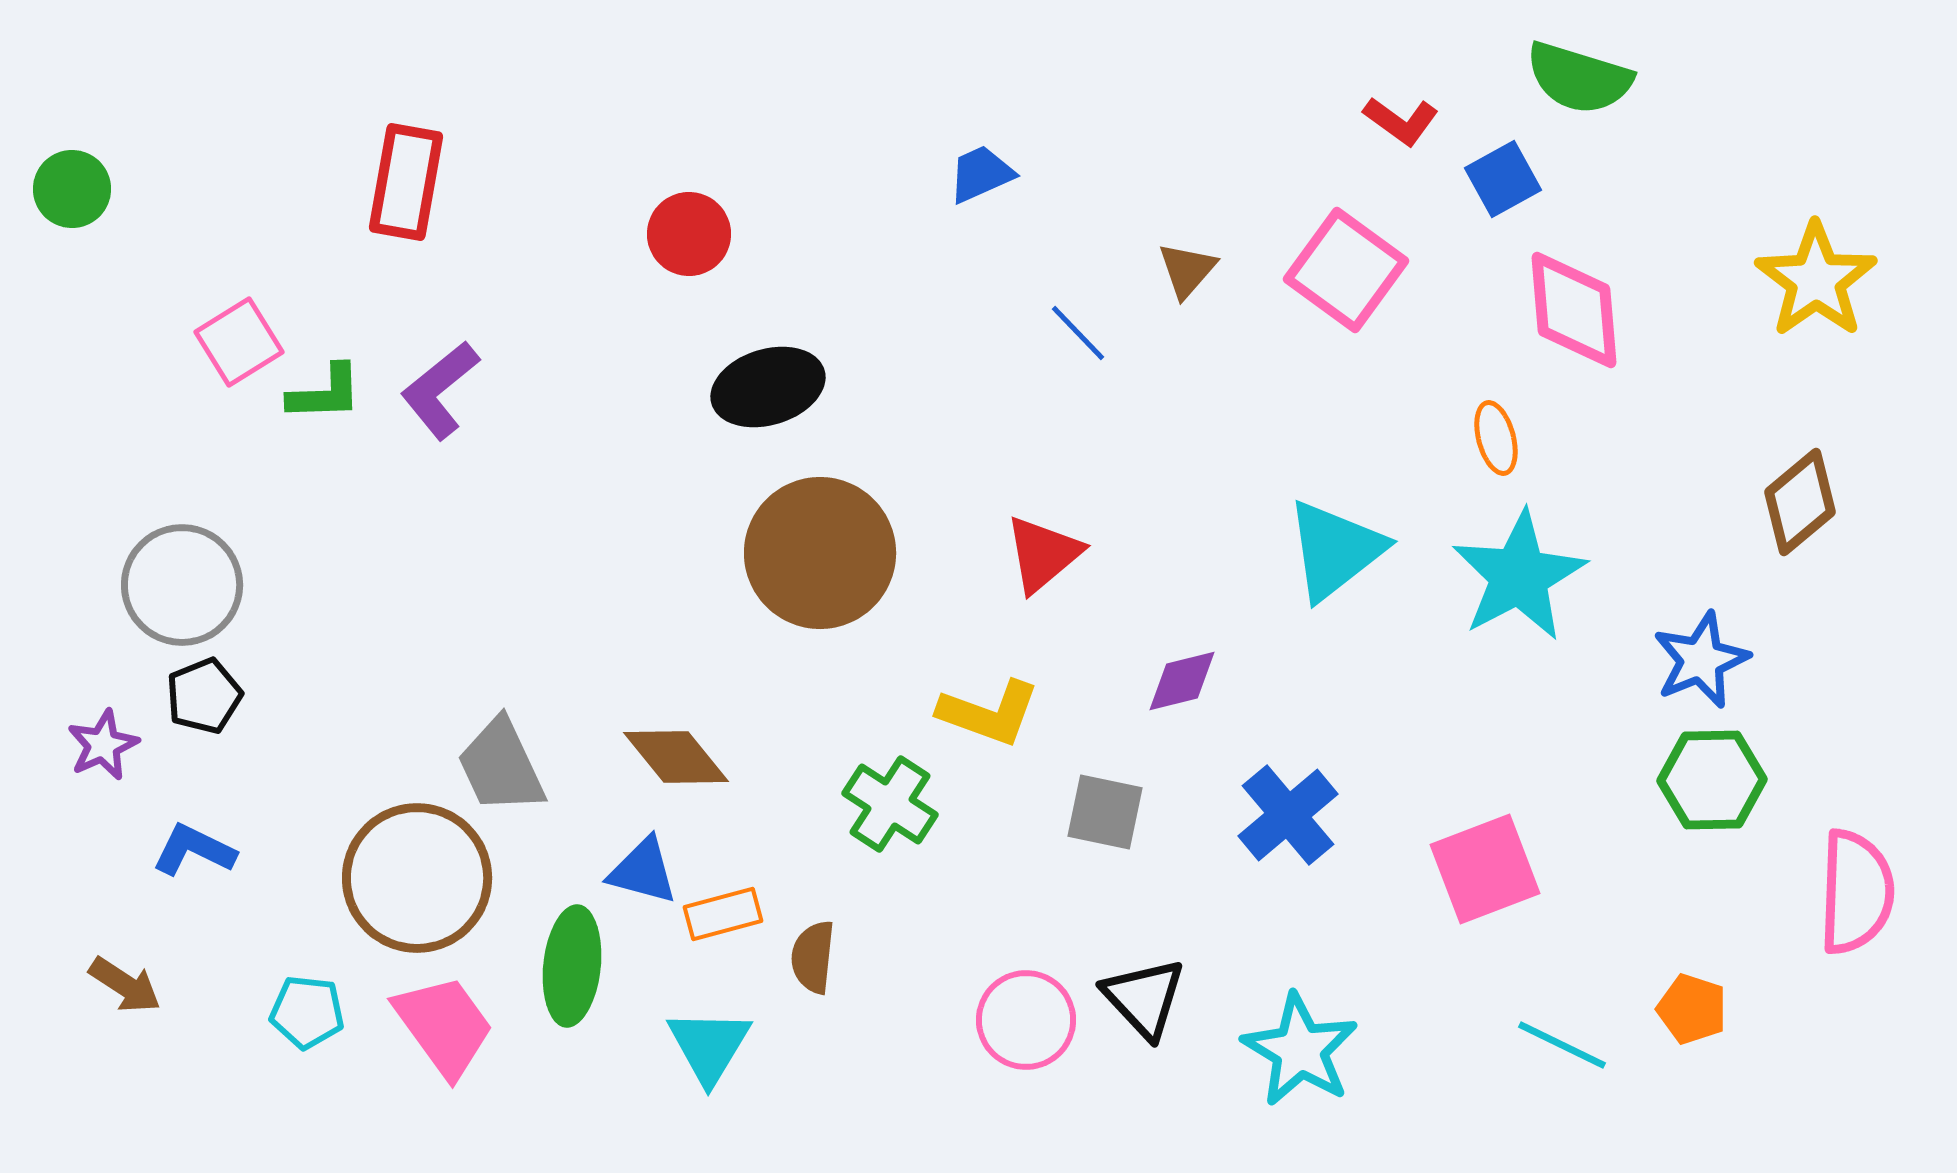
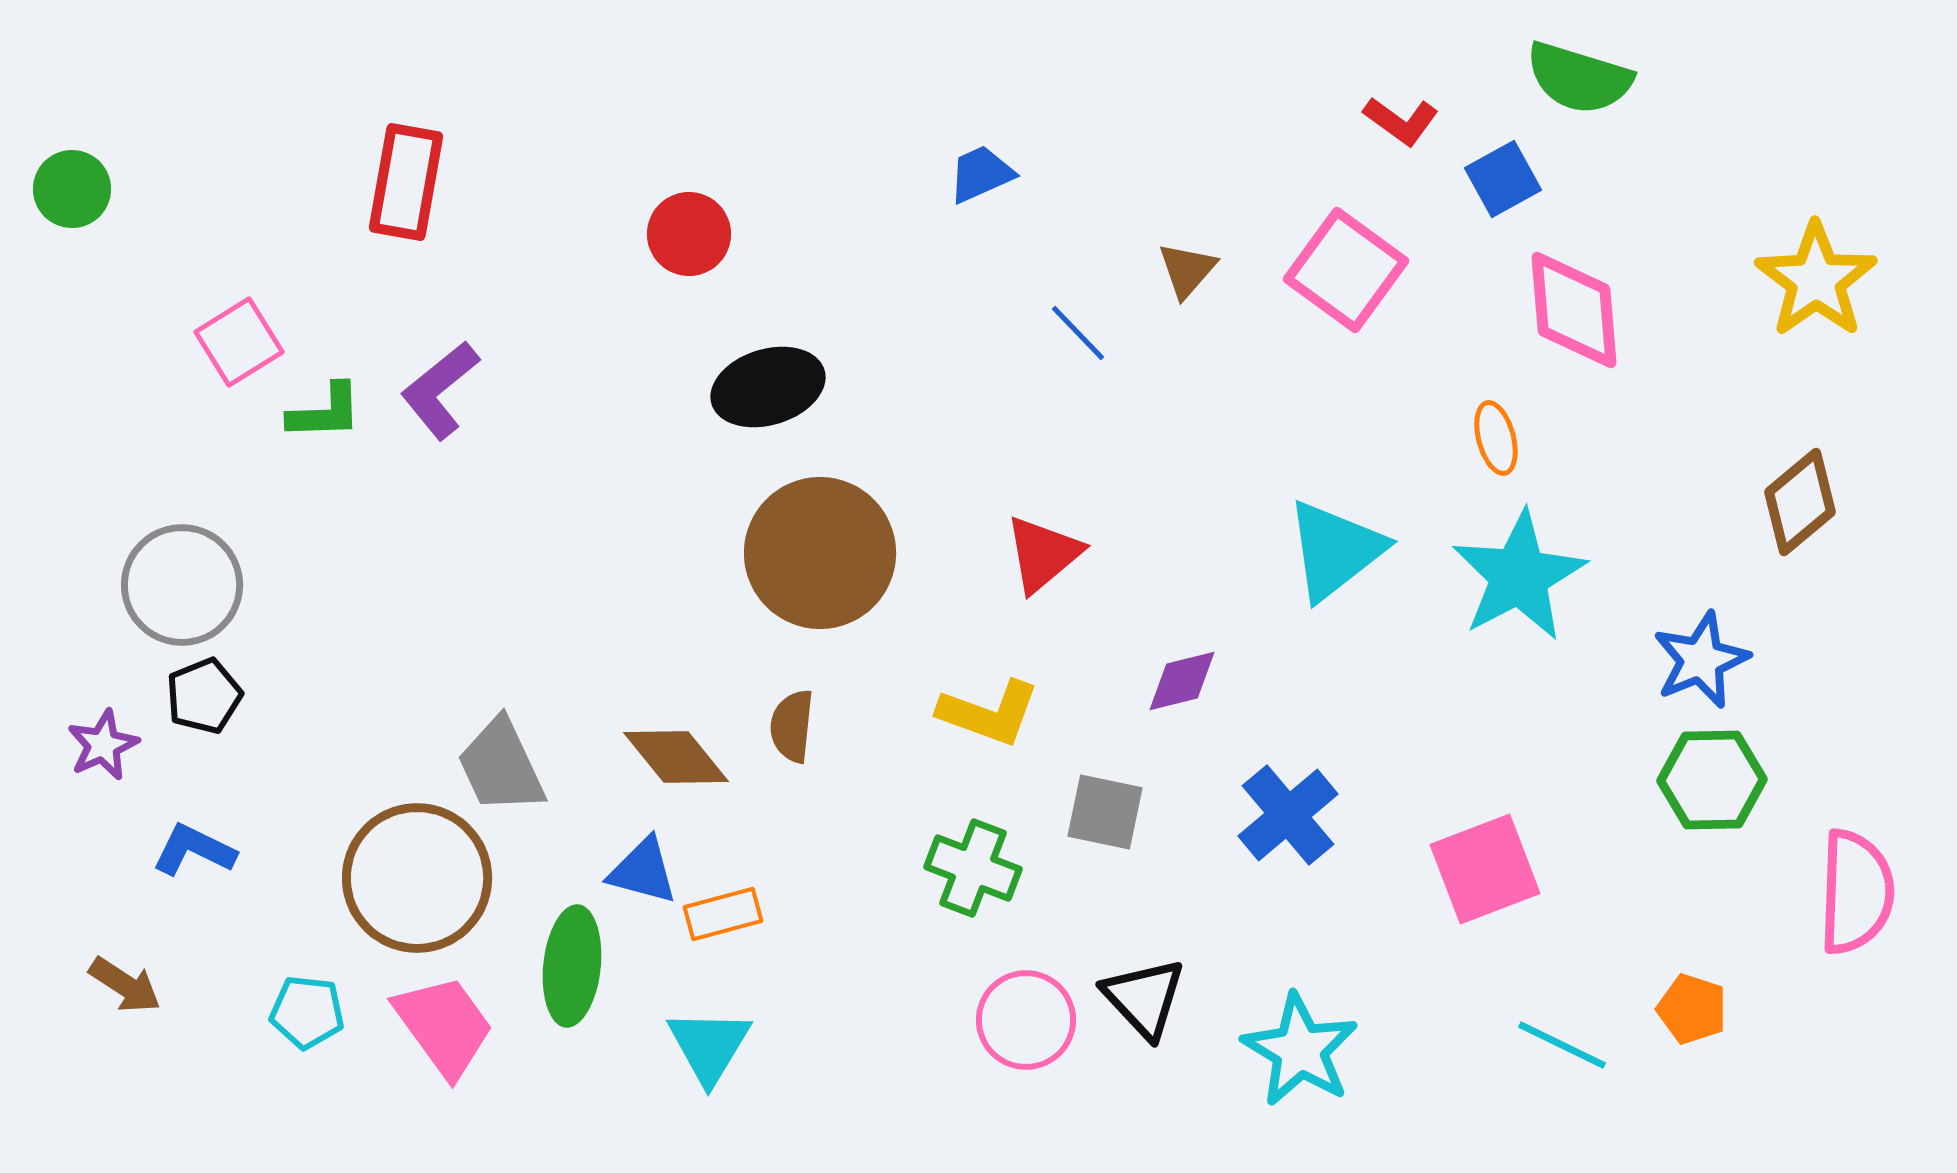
green L-shape at (325, 393): moved 19 px down
green cross at (890, 804): moved 83 px right, 64 px down; rotated 12 degrees counterclockwise
brown semicircle at (813, 957): moved 21 px left, 231 px up
